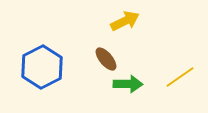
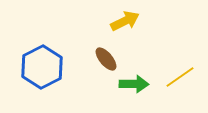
green arrow: moved 6 px right
